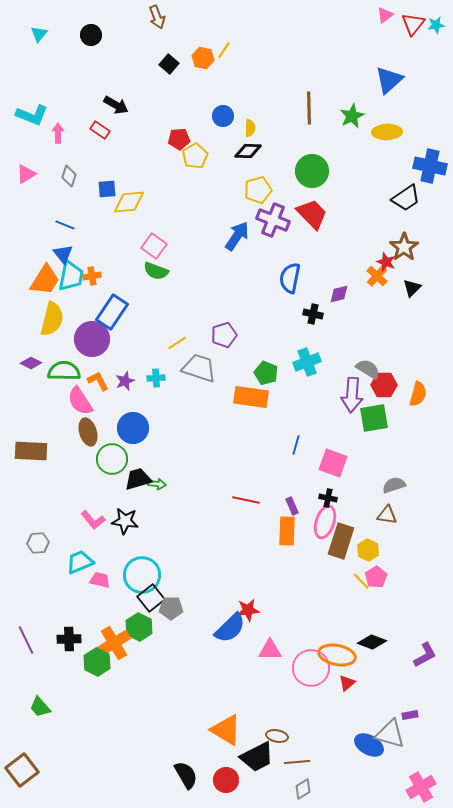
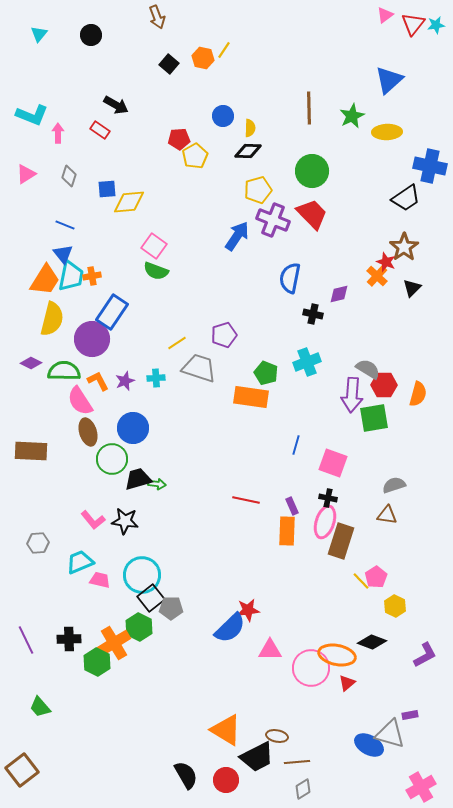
yellow hexagon at (368, 550): moved 27 px right, 56 px down
